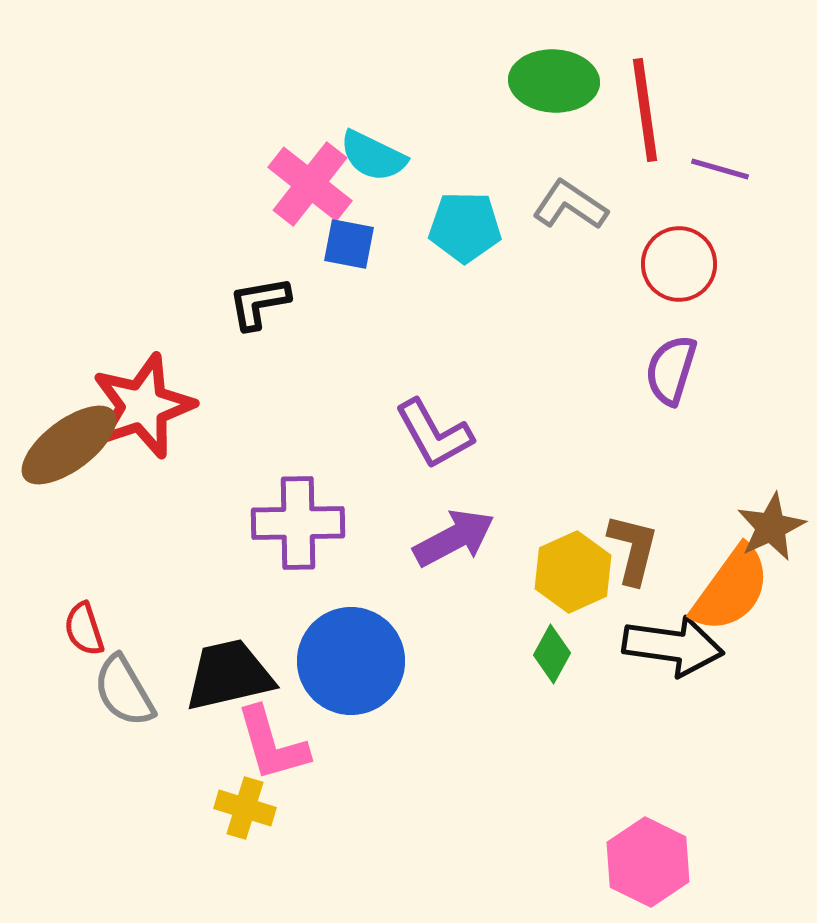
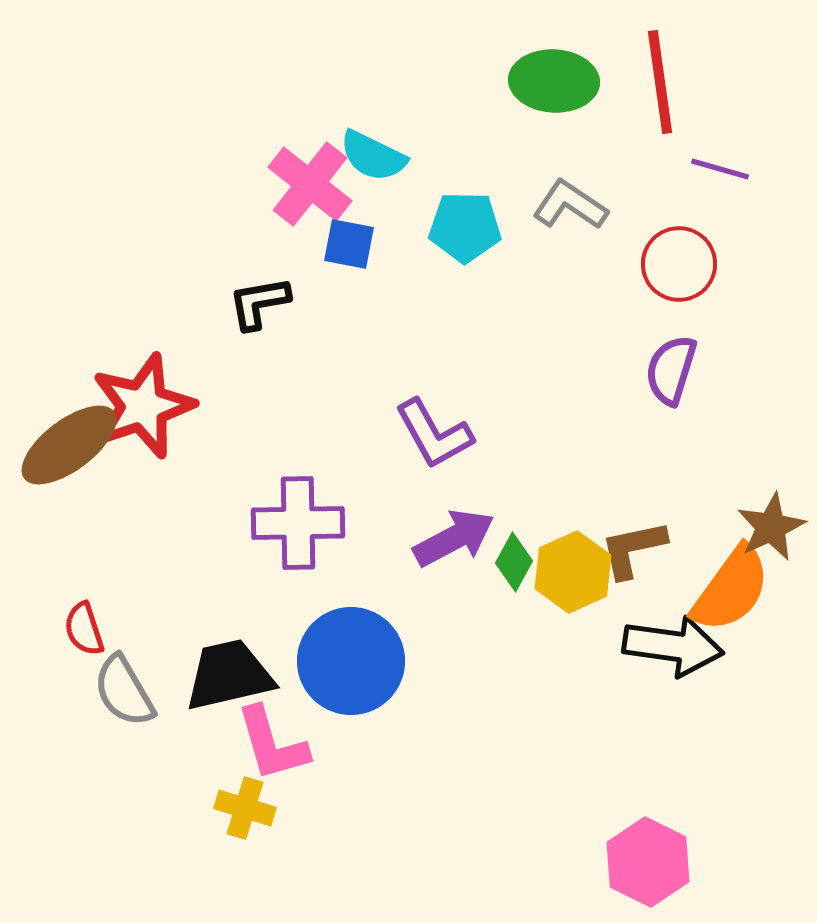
red line: moved 15 px right, 28 px up
brown L-shape: rotated 116 degrees counterclockwise
green diamond: moved 38 px left, 92 px up
